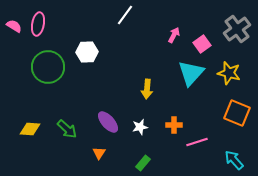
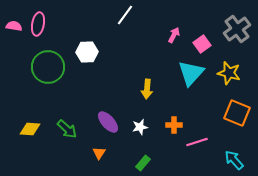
pink semicircle: rotated 21 degrees counterclockwise
